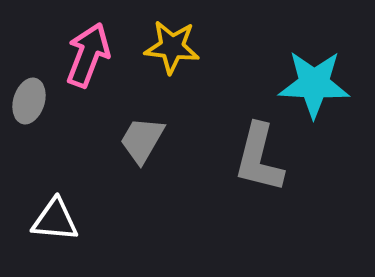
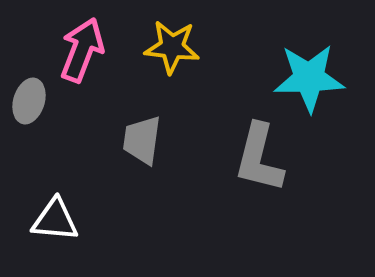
pink arrow: moved 6 px left, 5 px up
cyan star: moved 5 px left, 6 px up; rotated 4 degrees counterclockwise
gray trapezoid: rotated 22 degrees counterclockwise
